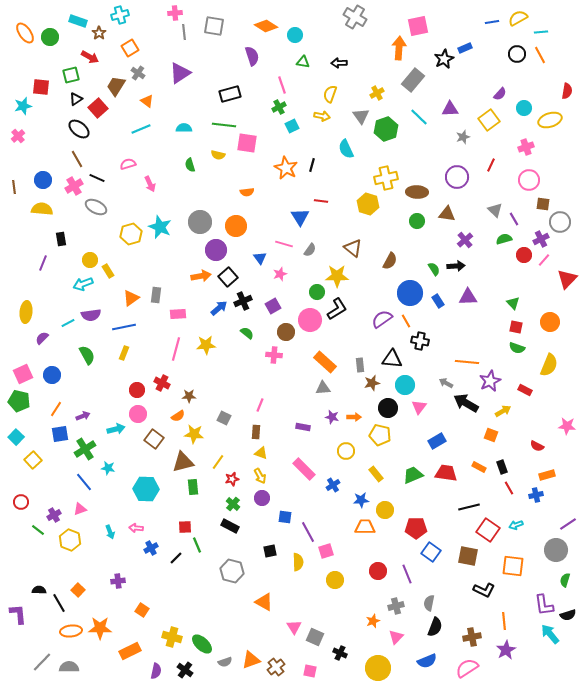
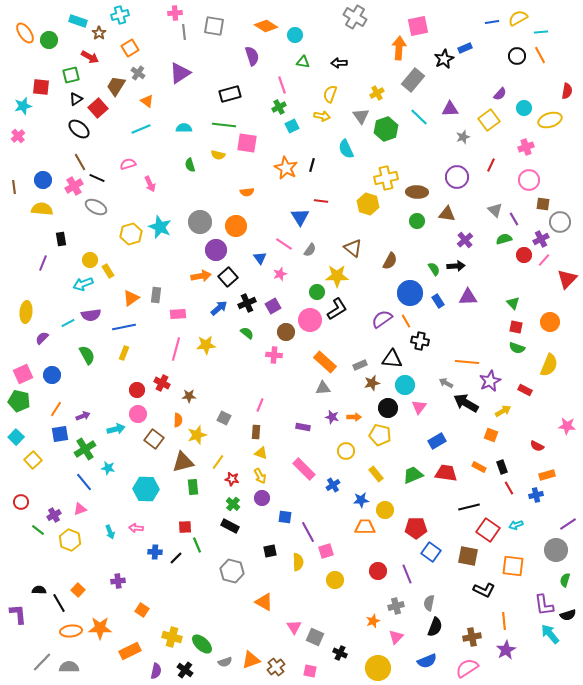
green circle at (50, 37): moved 1 px left, 3 px down
black circle at (517, 54): moved 2 px down
brown line at (77, 159): moved 3 px right, 3 px down
pink line at (284, 244): rotated 18 degrees clockwise
black cross at (243, 301): moved 4 px right, 2 px down
gray rectangle at (360, 365): rotated 72 degrees clockwise
orange semicircle at (178, 416): moved 4 px down; rotated 56 degrees counterclockwise
yellow star at (194, 434): moved 3 px right, 1 px down; rotated 24 degrees counterclockwise
red star at (232, 479): rotated 24 degrees clockwise
blue cross at (151, 548): moved 4 px right, 4 px down; rotated 32 degrees clockwise
